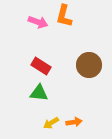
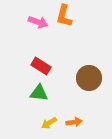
brown circle: moved 13 px down
yellow arrow: moved 2 px left
